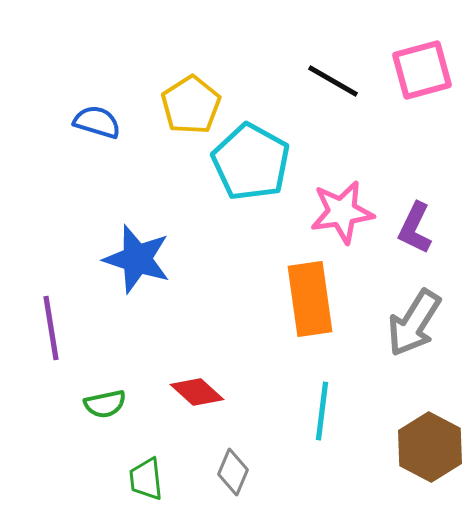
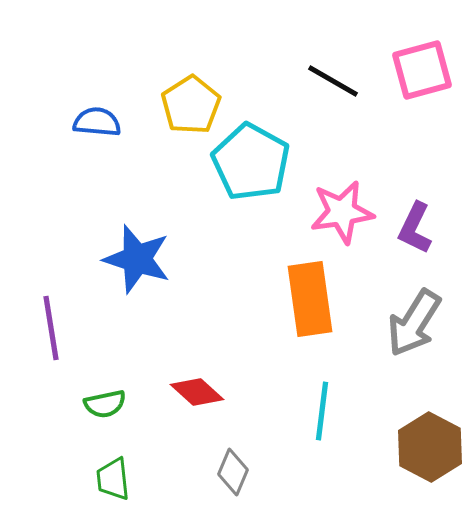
blue semicircle: rotated 12 degrees counterclockwise
green trapezoid: moved 33 px left
